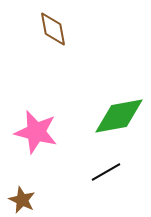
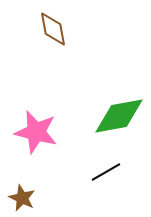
brown star: moved 2 px up
